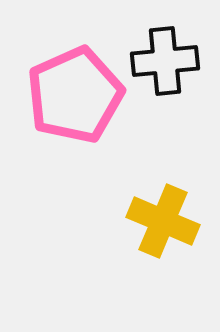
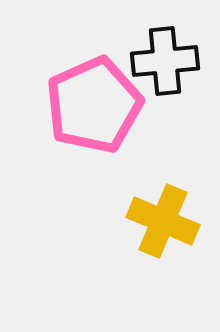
pink pentagon: moved 19 px right, 10 px down
